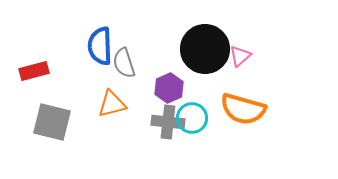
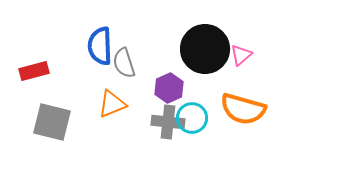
pink triangle: moved 1 px right, 1 px up
orange triangle: rotated 8 degrees counterclockwise
